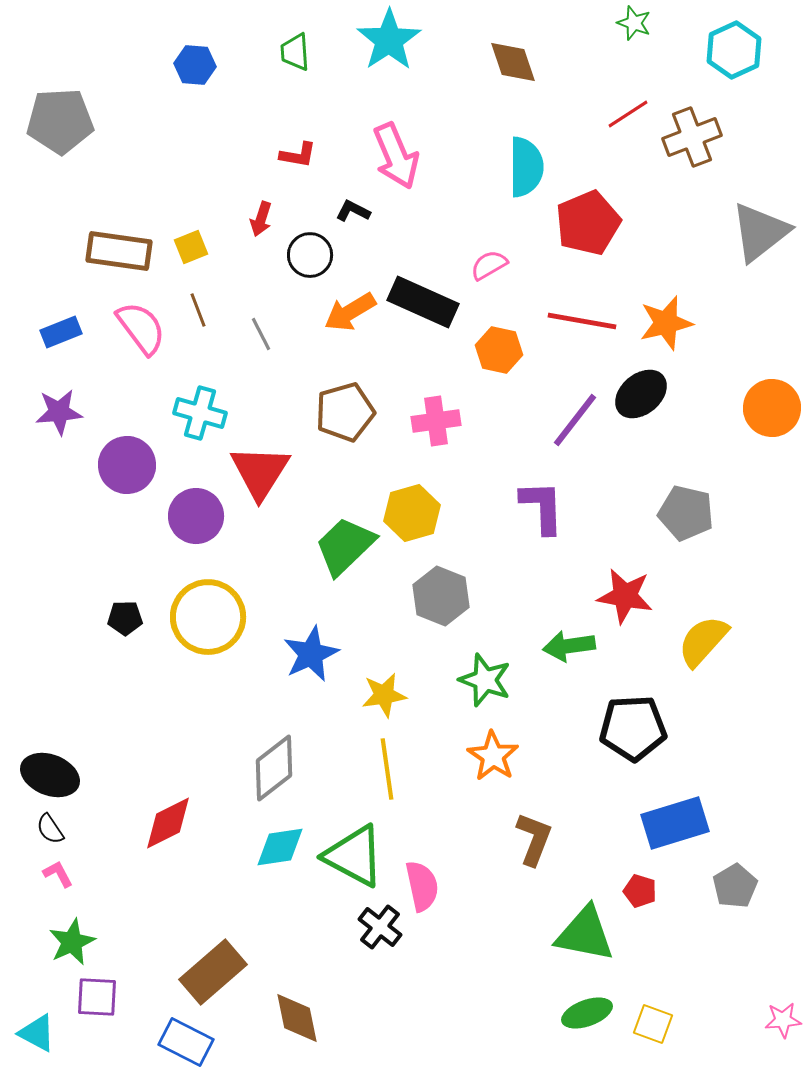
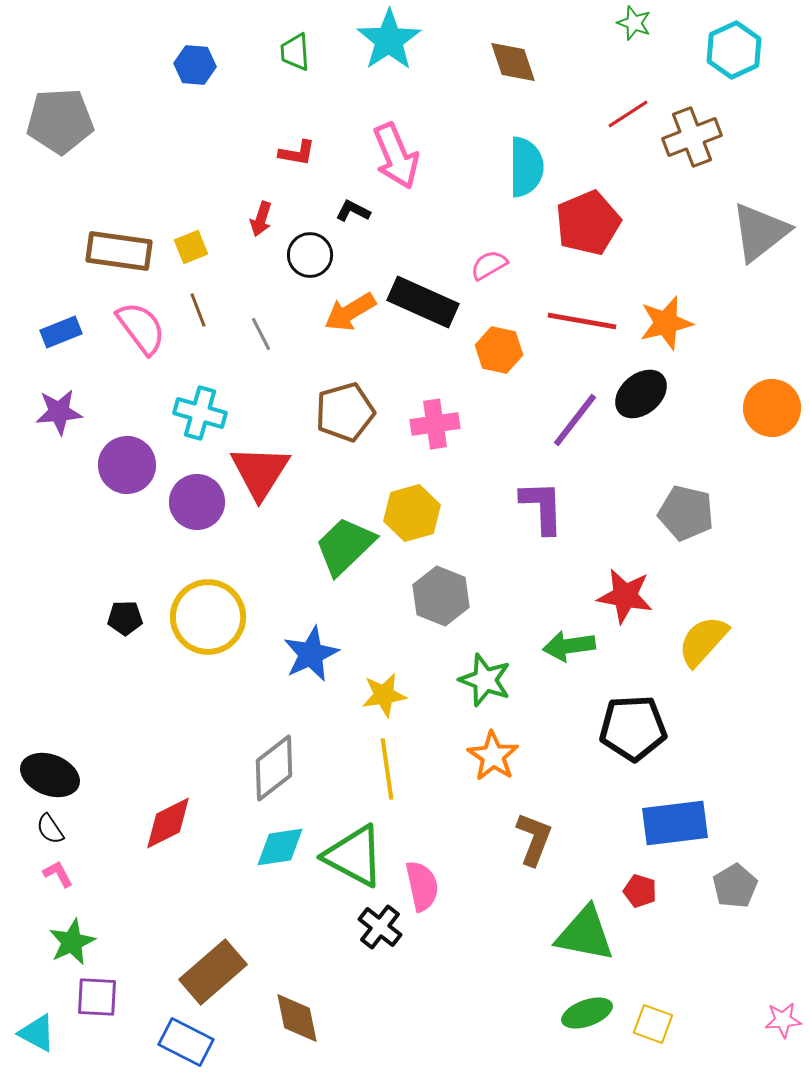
red L-shape at (298, 155): moved 1 px left, 2 px up
pink cross at (436, 421): moved 1 px left, 3 px down
purple circle at (196, 516): moved 1 px right, 14 px up
blue rectangle at (675, 823): rotated 10 degrees clockwise
